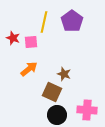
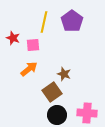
pink square: moved 2 px right, 3 px down
brown square: rotated 30 degrees clockwise
pink cross: moved 3 px down
